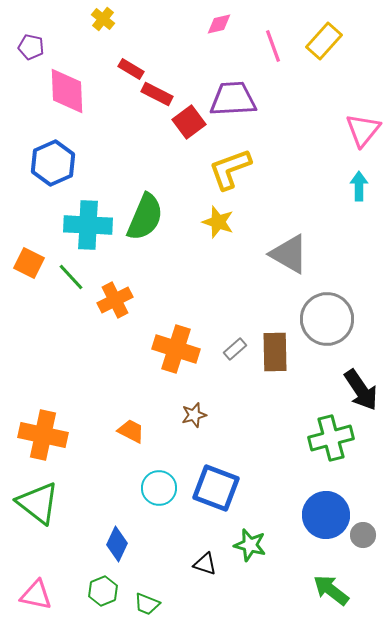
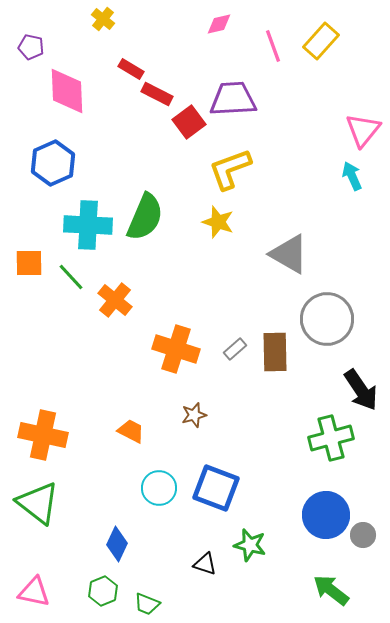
yellow rectangle at (324, 41): moved 3 px left
cyan arrow at (359, 186): moved 7 px left, 10 px up; rotated 24 degrees counterclockwise
orange square at (29, 263): rotated 28 degrees counterclockwise
orange cross at (115, 300): rotated 24 degrees counterclockwise
pink triangle at (36, 595): moved 2 px left, 3 px up
